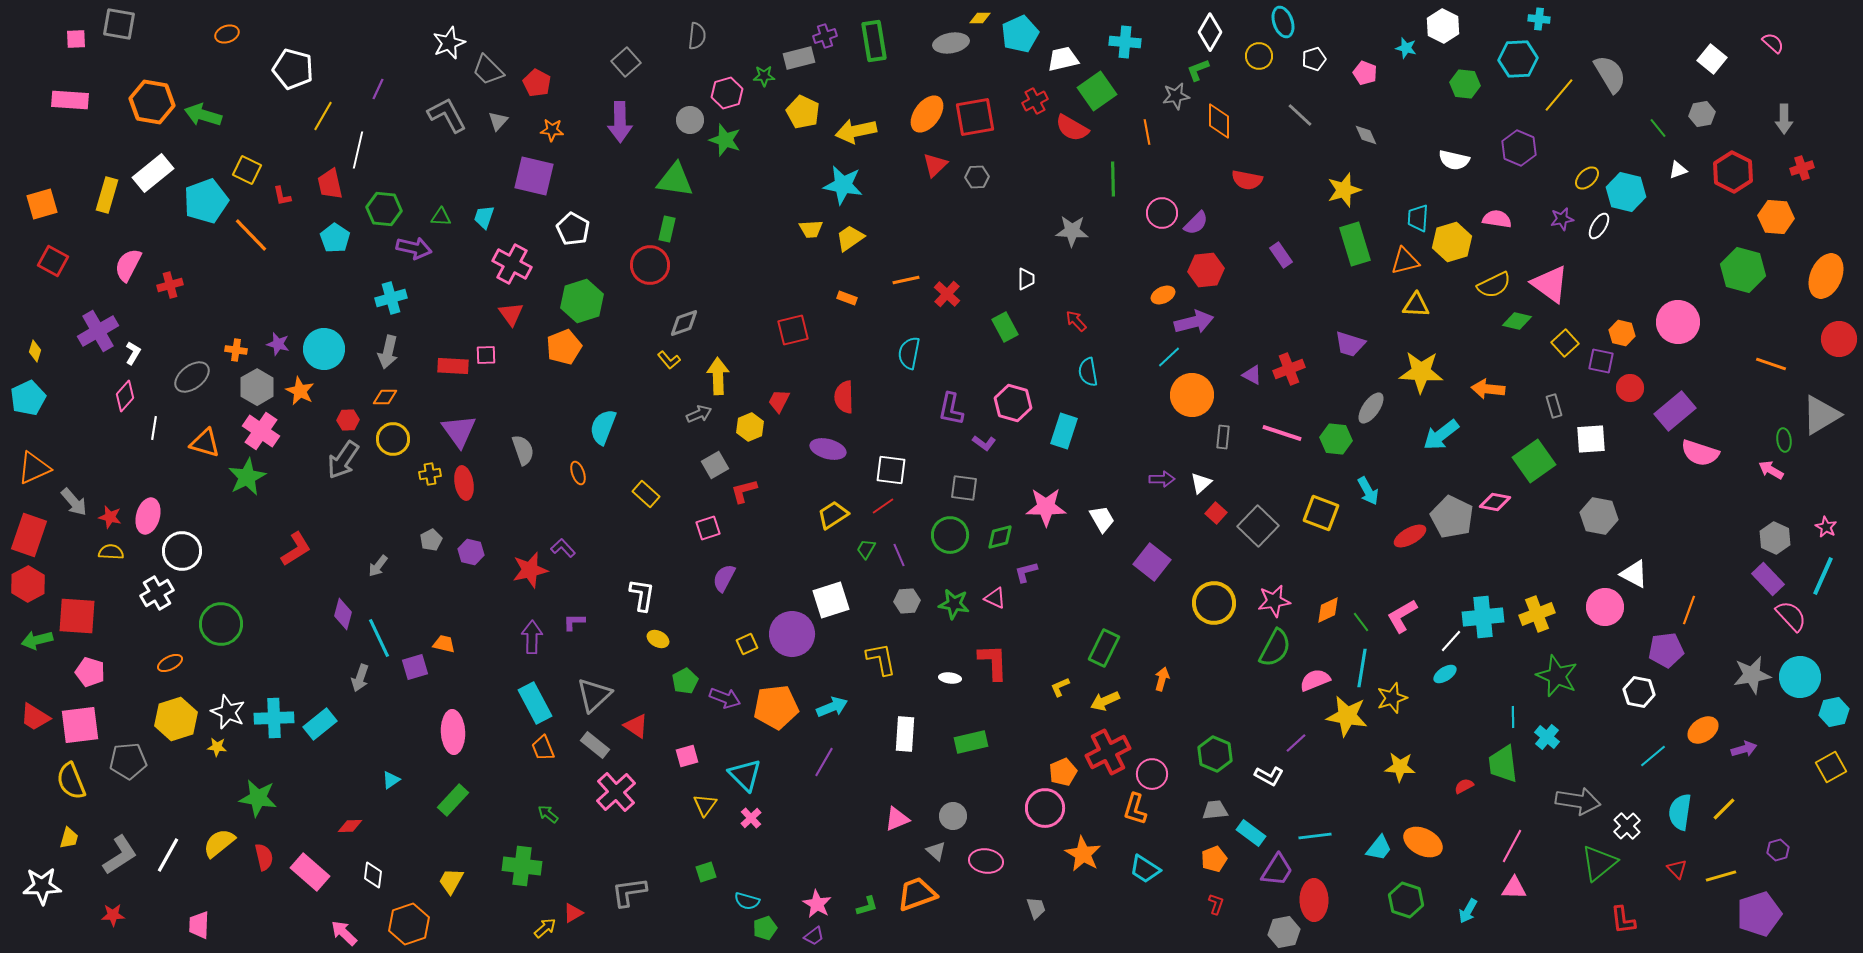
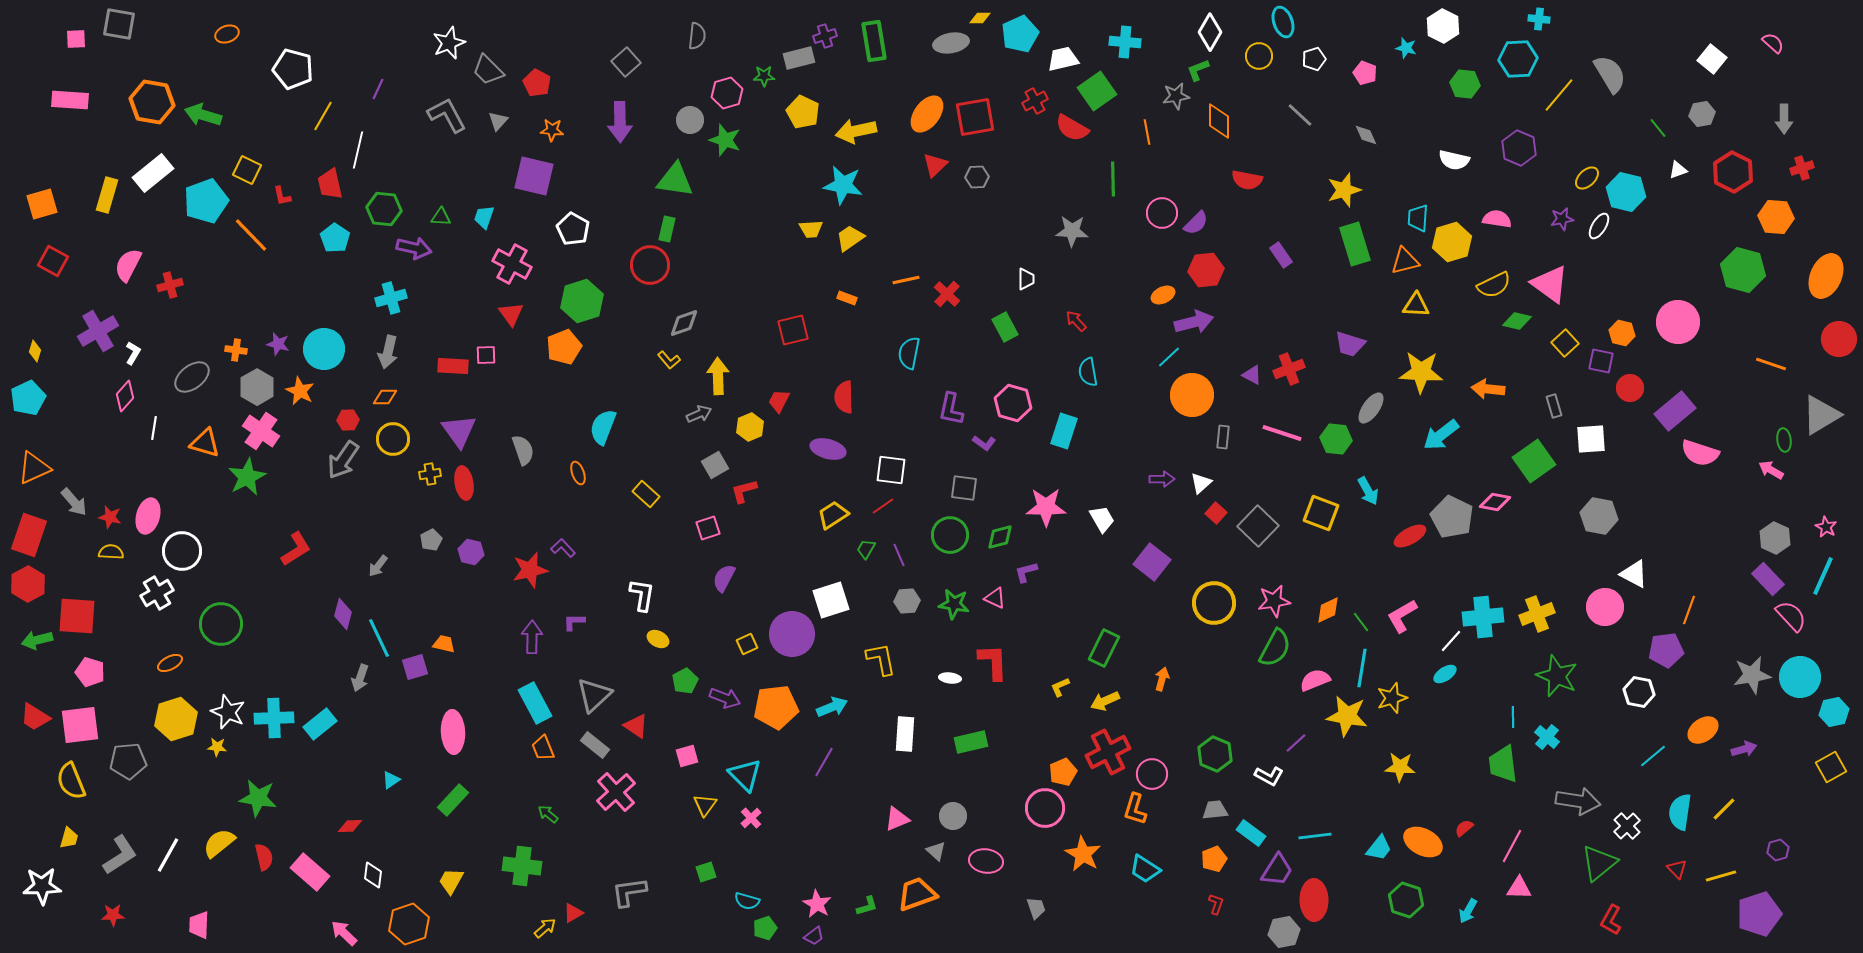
red semicircle at (1464, 786): moved 42 px down; rotated 12 degrees counterclockwise
pink triangle at (1514, 888): moved 5 px right
red L-shape at (1623, 920): moved 12 px left; rotated 36 degrees clockwise
